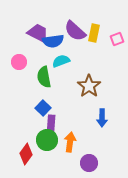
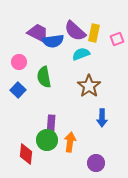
cyan semicircle: moved 20 px right, 7 px up
blue square: moved 25 px left, 18 px up
red diamond: rotated 30 degrees counterclockwise
purple circle: moved 7 px right
